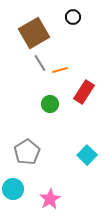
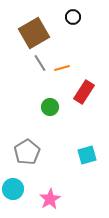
orange line: moved 2 px right, 2 px up
green circle: moved 3 px down
cyan square: rotated 30 degrees clockwise
